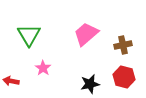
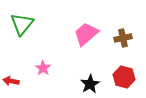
green triangle: moved 7 px left, 11 px up; rotated 10 degrees clockwise
brown cross: moved 7 px up
black star: rotated 18 degrees counterclockwise
